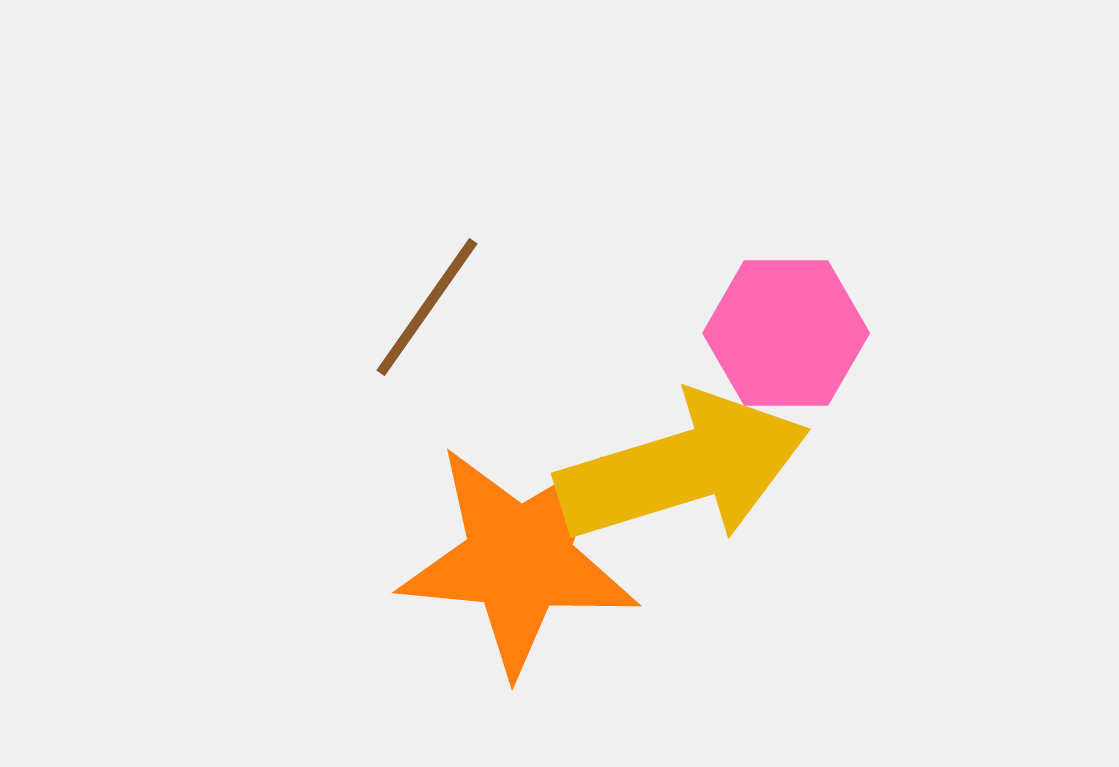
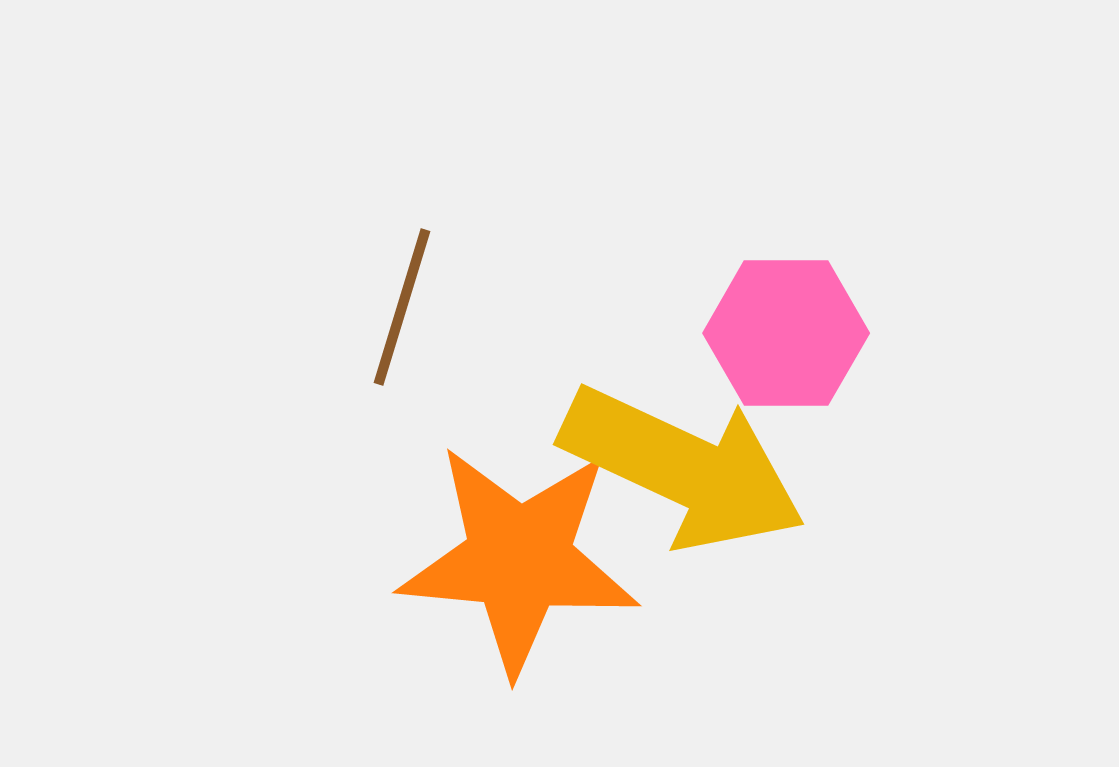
brown line: moved 25 px left; rotated 18 degrees counterclockwise
yellow arrow: rotated 42 degrees clockwise
